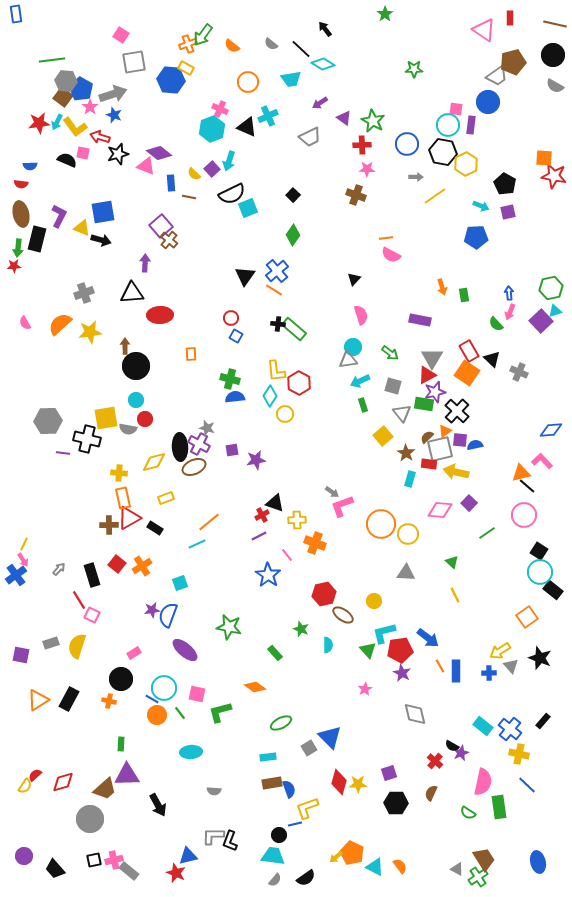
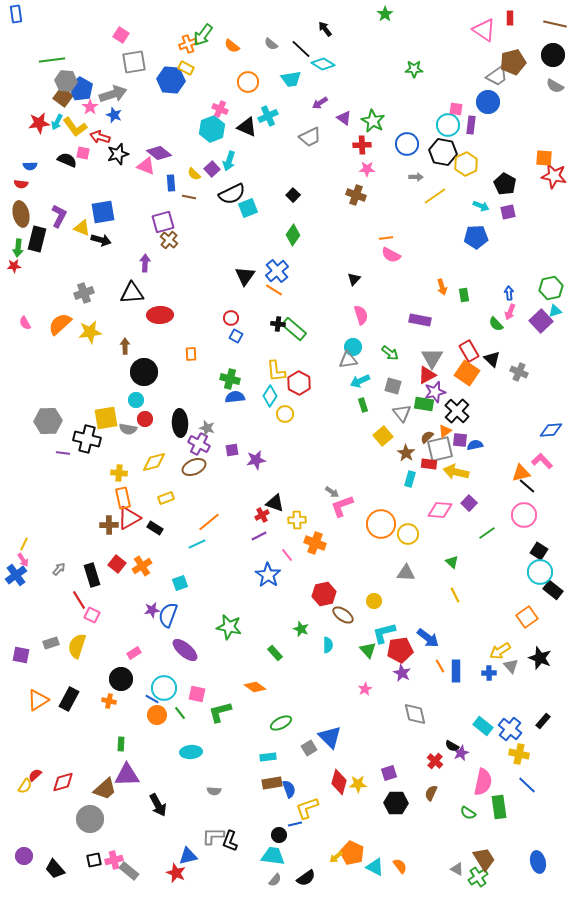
purple square at (161, 226): moved 2 px right, 4 px up; rotated 25 degrees clockwise
black circle at (136, 366): moved 8 px right, 6 px down
black ellipse at (180, 447): moved 24 px up
